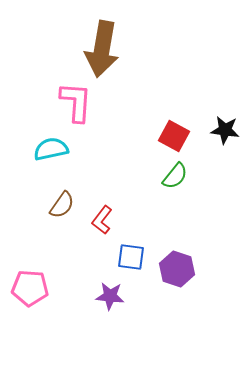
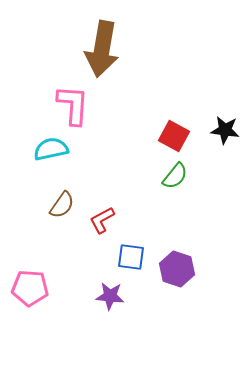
pink L-shape: moved 3 px left, 3 px down
red L-shape: rotated 24 degrees clockwise
